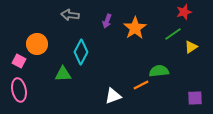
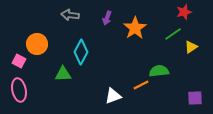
purple arrow: moved 3 px up
